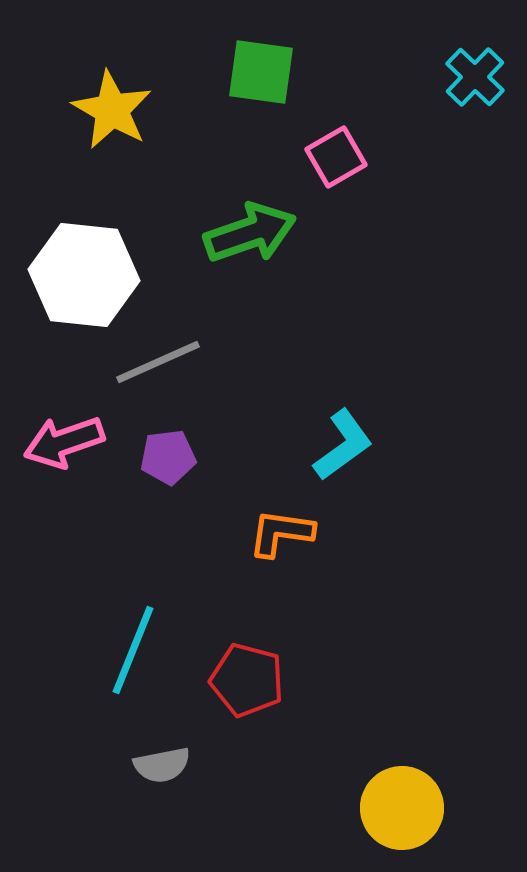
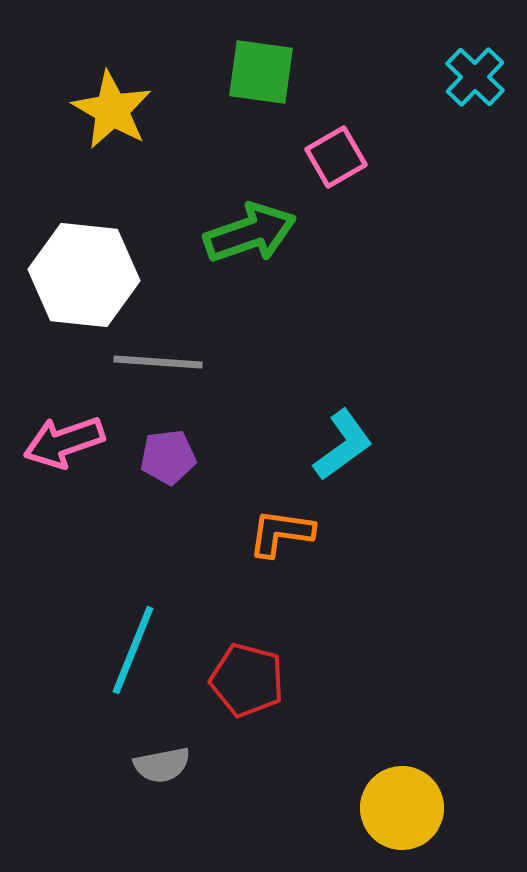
gray line: rotated 28 degrees clockwise
